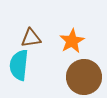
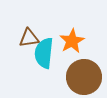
brown triangle: moved 2 px left
cyan semicircle: moved 25 px right, 12 px up
